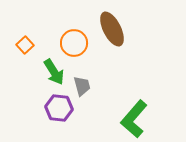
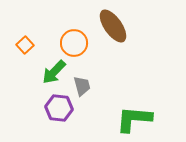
brown ellipse: moved 1 px right, 3 px up; rotated 8 degrees counterclockwise
green arrow: rotated 76 degrees clockwise
green L-shape: rotated 54 degrees clockwise
